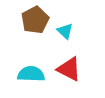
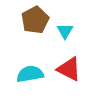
cyan triangle: rotated 18 degrees clockwise
cyan semicircle: moved 1 px left; rotated 12 degrees counterclockwise
